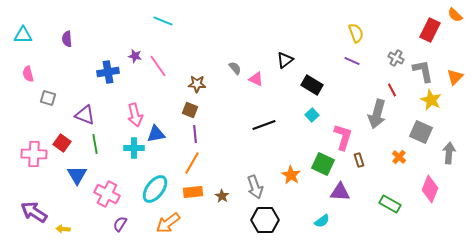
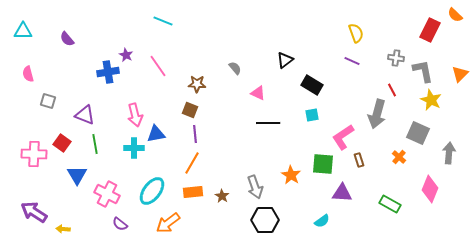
cyan triangle at (23, 35): moved 4 px up
purple semicircle at (67, 39): rotated 35 degrees counterclockwise
purple star at (135, 56): moved 9 px left, 1 px up; rotated 16 degrees clockwise
gray cross at (396, 58): rotated 21 degrees counterclockwise
orange triangle at (455, 77): moved 5 px right, 3 px up
pink triangle at (256, 79): moved 2 px right, 14 px down
gray square at (48, 98): moved 3 px down
cyan square at (312, 115): rotated 32 degrees clockwise
black line at (264, 125): moved 4 px right, 2 px up; rotated 20 degrees clockwise
gray square at (421, 132): moved 3 px left, 1 px down
pink L-shape at (343, 137): rotated 140 degrees counterclockwise
green square at (323, 164): rotated 20 degrees counterclockwise
cyan ellipse at (155, 189): moved 3 px left, 2 px down
purple triangle at (340, 192): moved 2 px right, 1 px down
purple semicircle at (120, 224): rotated 84 degrees counterclockwise
